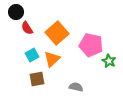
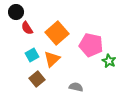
brown square: rotated 28 degrees counterclockwise
